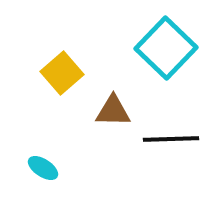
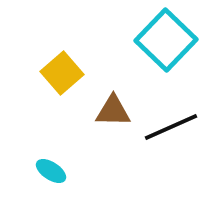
cyan square: moved 8 px up
black line: moved 12 px up; rotated 22 degrees counterclockwise
cyan ellipse: moved 8 px right, 3 px down
